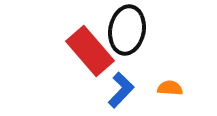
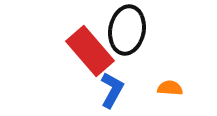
blue L-shape: moved 9 px left; rotated 15 degrees counterclockwise
